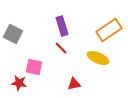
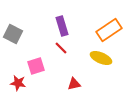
yellow ellipse: moved 3 px right
pink square: moved 2 px right, 1 px up; rotated 30 degrees counterclockwise
red star: moved 1 px left
